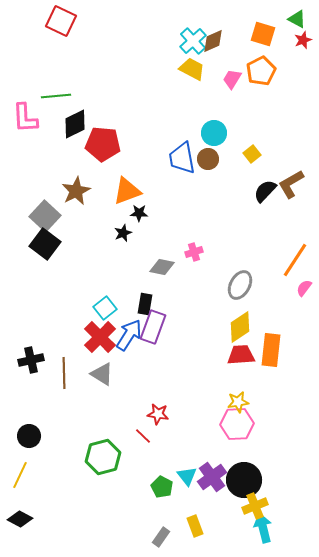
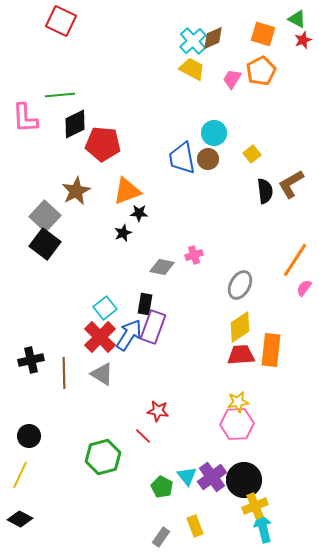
brown diamond at (213, 41): moved 3 px up
green line at (56, 96): moved 4 px right, 1 px up
black semicircle at (265, 191): rotated 130 degrees clockwise
pink cross at (194, 252): moved 3 px down
red star at (158, 414): moved 3 px up
